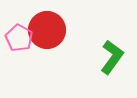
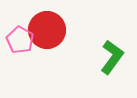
pink pentagon: moved 1 px right, 2 px down
